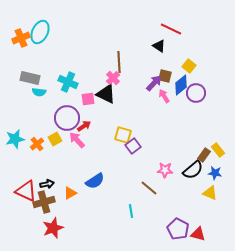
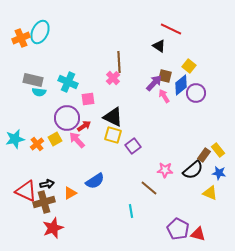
gray rectangle at (30, 78): moved 3 px right, 2 px down
black triangle at (106, 94): moved 7 px right, 23 px down
yellow square at (123, 135): moved 10 px left
blue star at (215, 173): moved 4 px right
